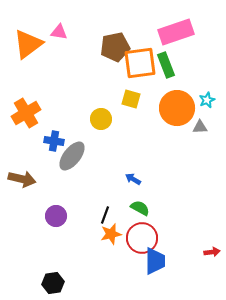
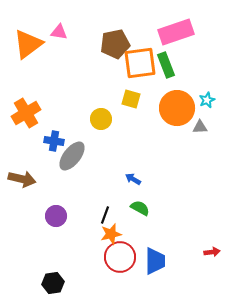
brown pentagon: moved 3 px up
red circle: moved 22 px left, 19 px down
